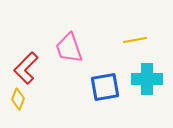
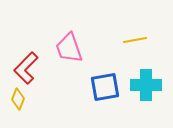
cyan cross: moved 1 px left, 6 px down
